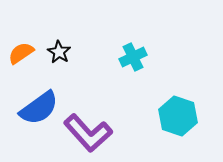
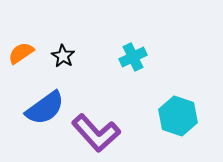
black star: moved 4 px right, 4 px down
blue semicircle: moved 6 px right
purple L-shape: moved 8 px right
